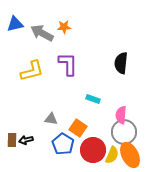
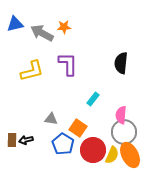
cyan rectangle: rotated 72 degrees counterclockwise
